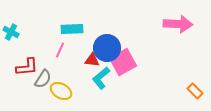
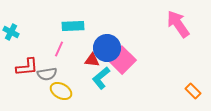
pink arrow: rotated 128 degrees counterclockwise
cyan rectangle: moved 1 px right, 3 px up
pink line: moved 1 px left, 1 px up
pink square: moved 1 px left, 2 px up; rotated 16 degrees counterclockwise
gray semicircle: moved 4 px right, 5 px up; rotated 48 degrees clockwise
orange rectangle: moved 2 px left
